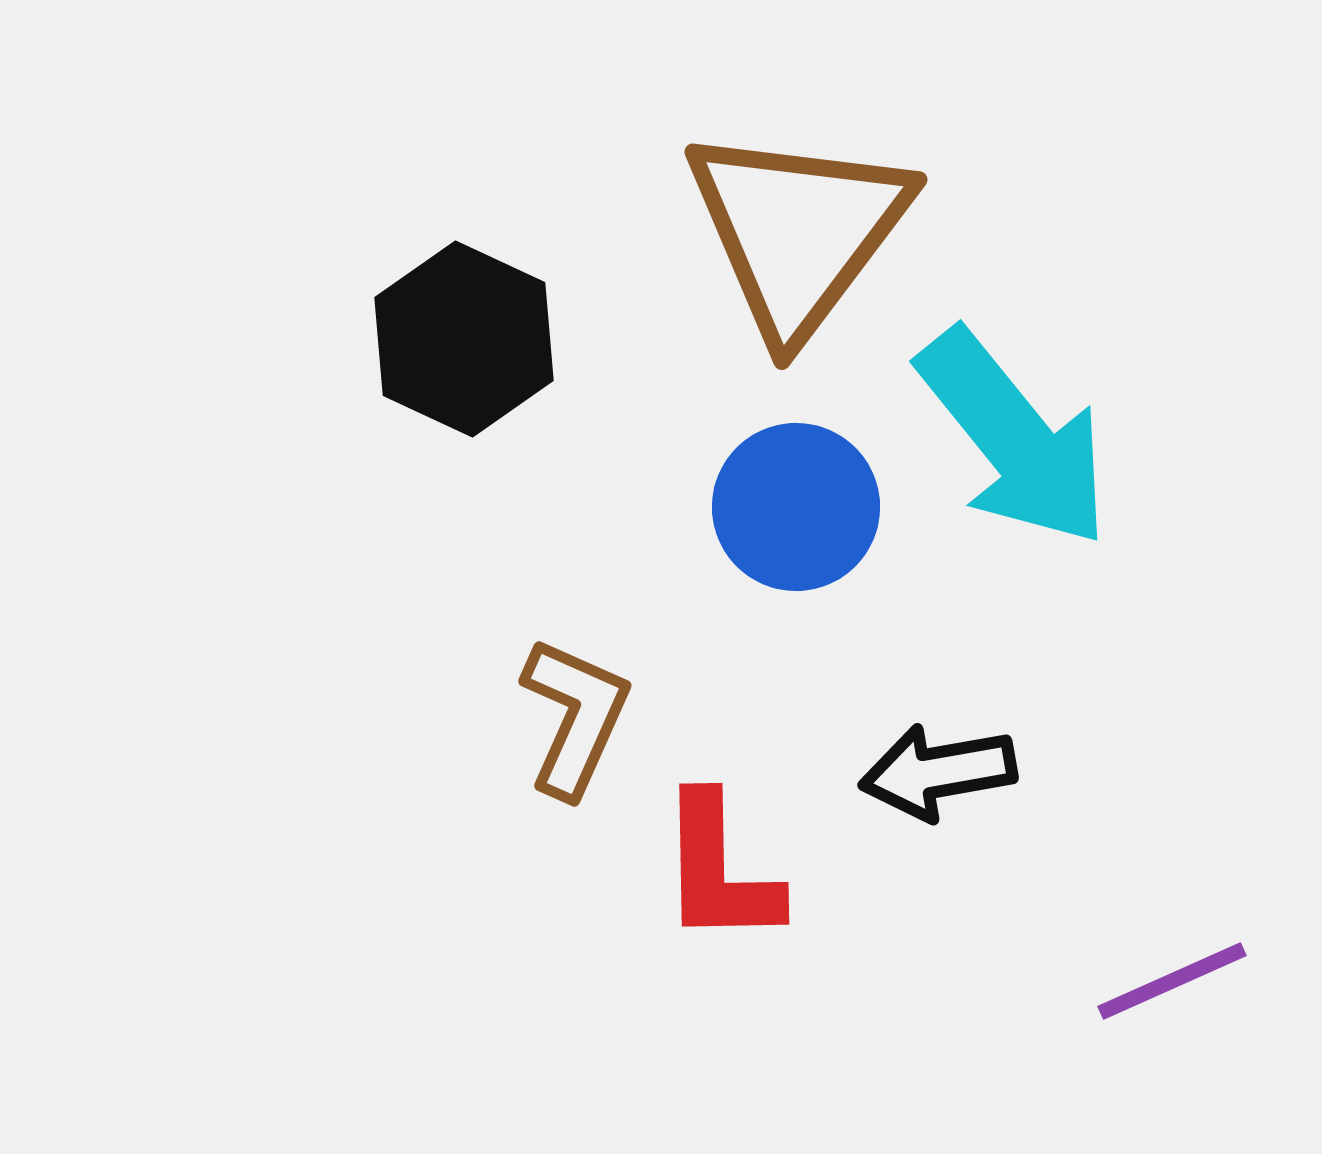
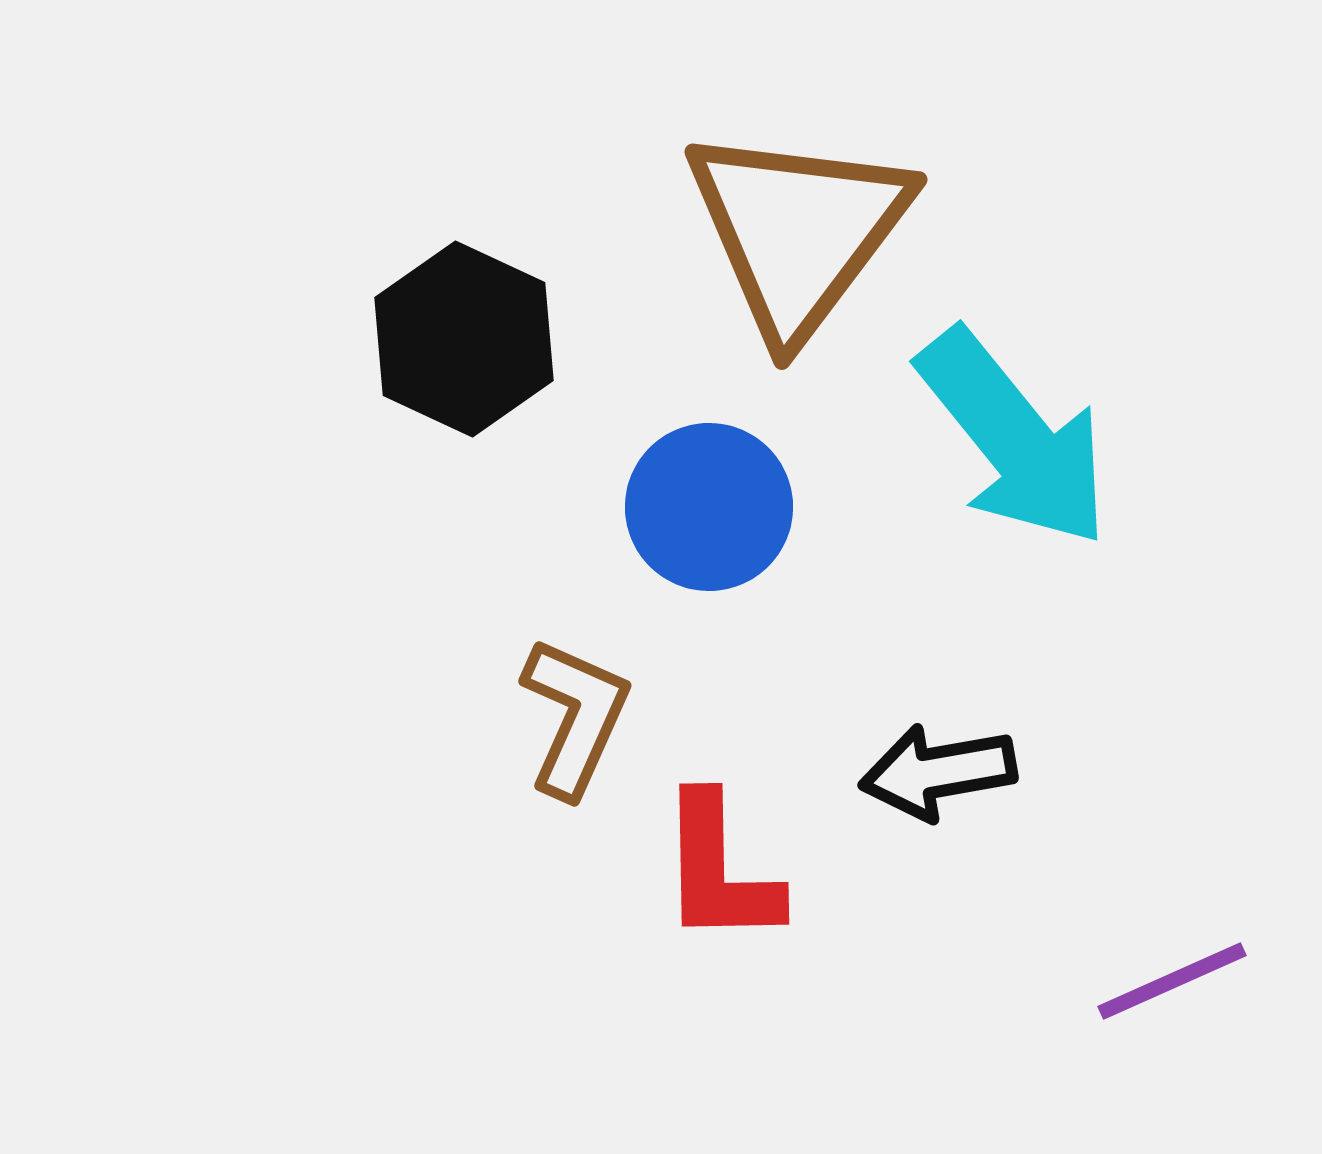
blue circle: moved 87 px left
